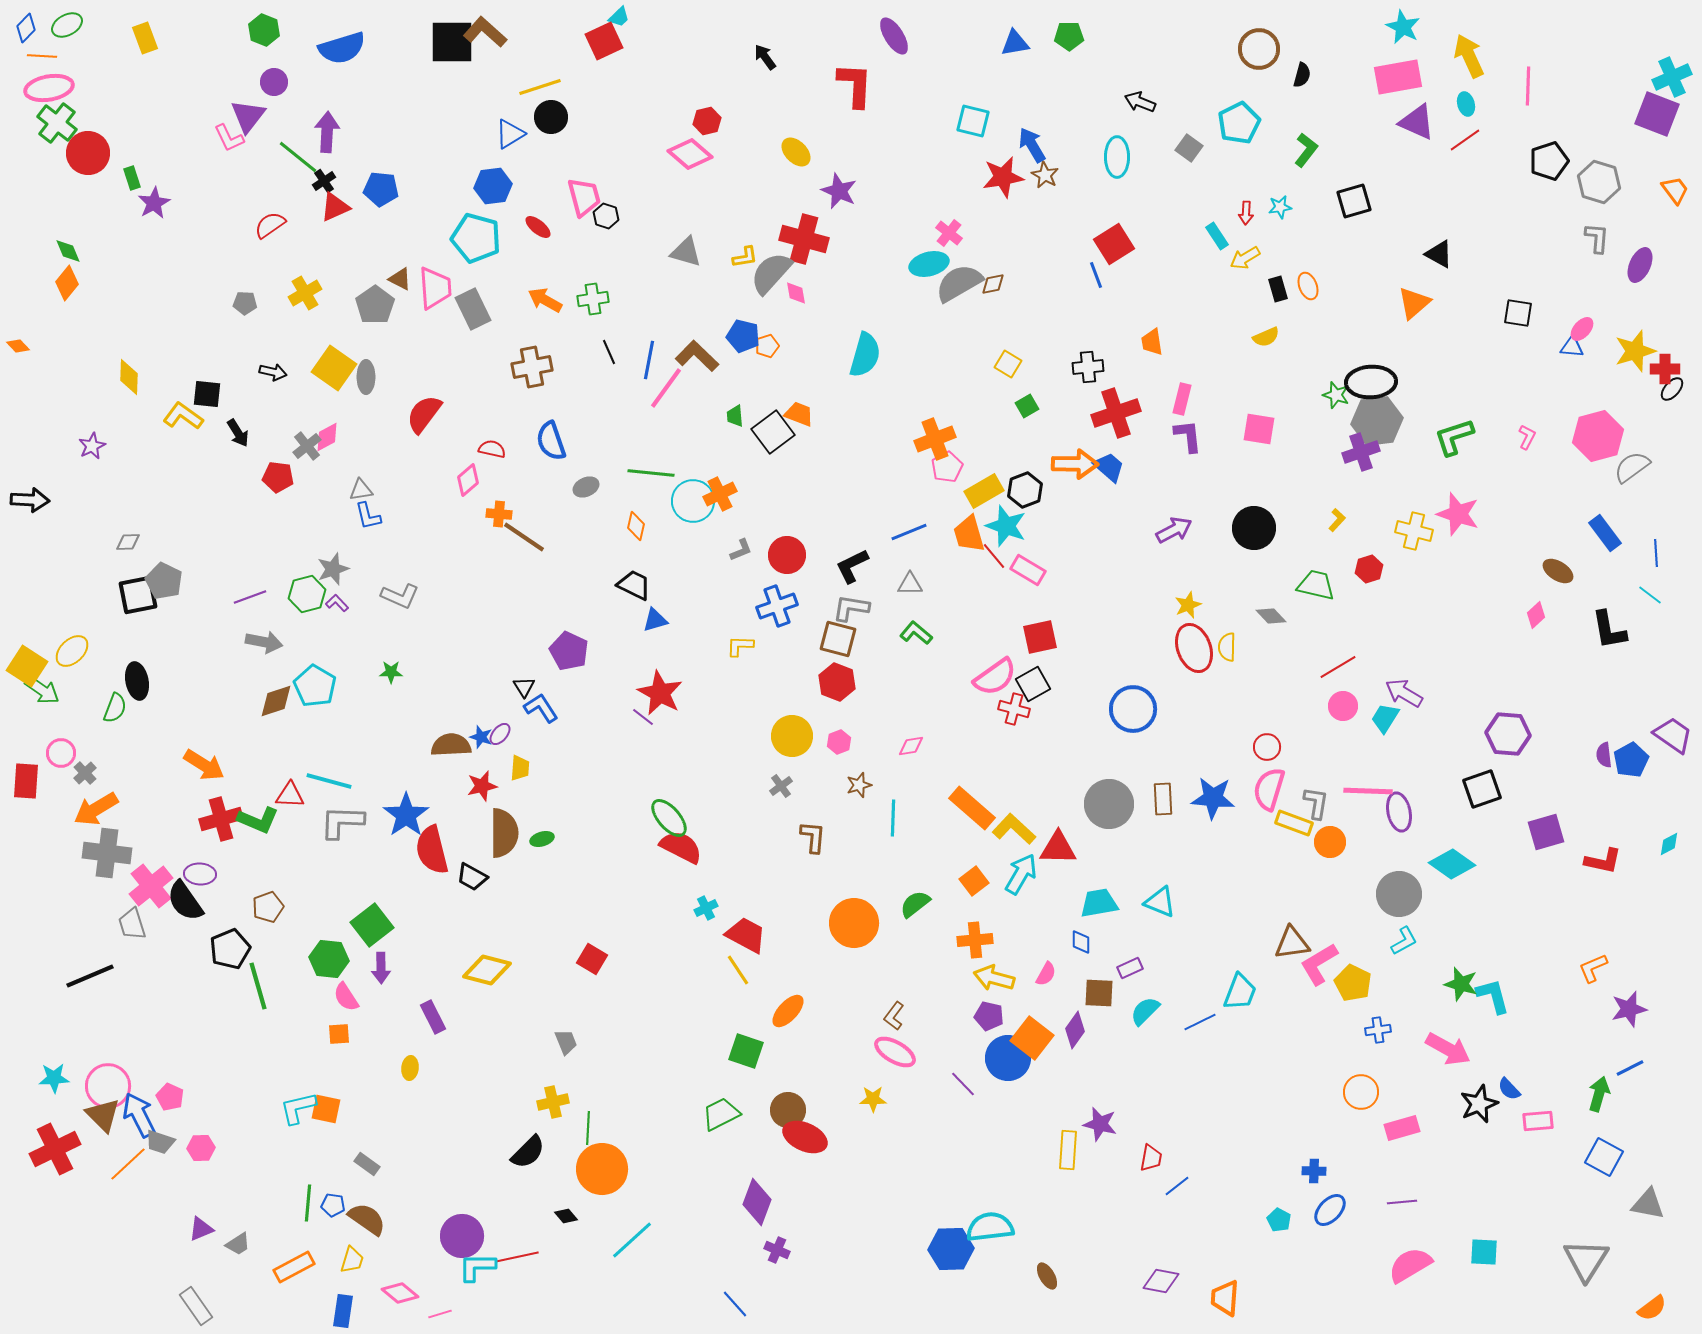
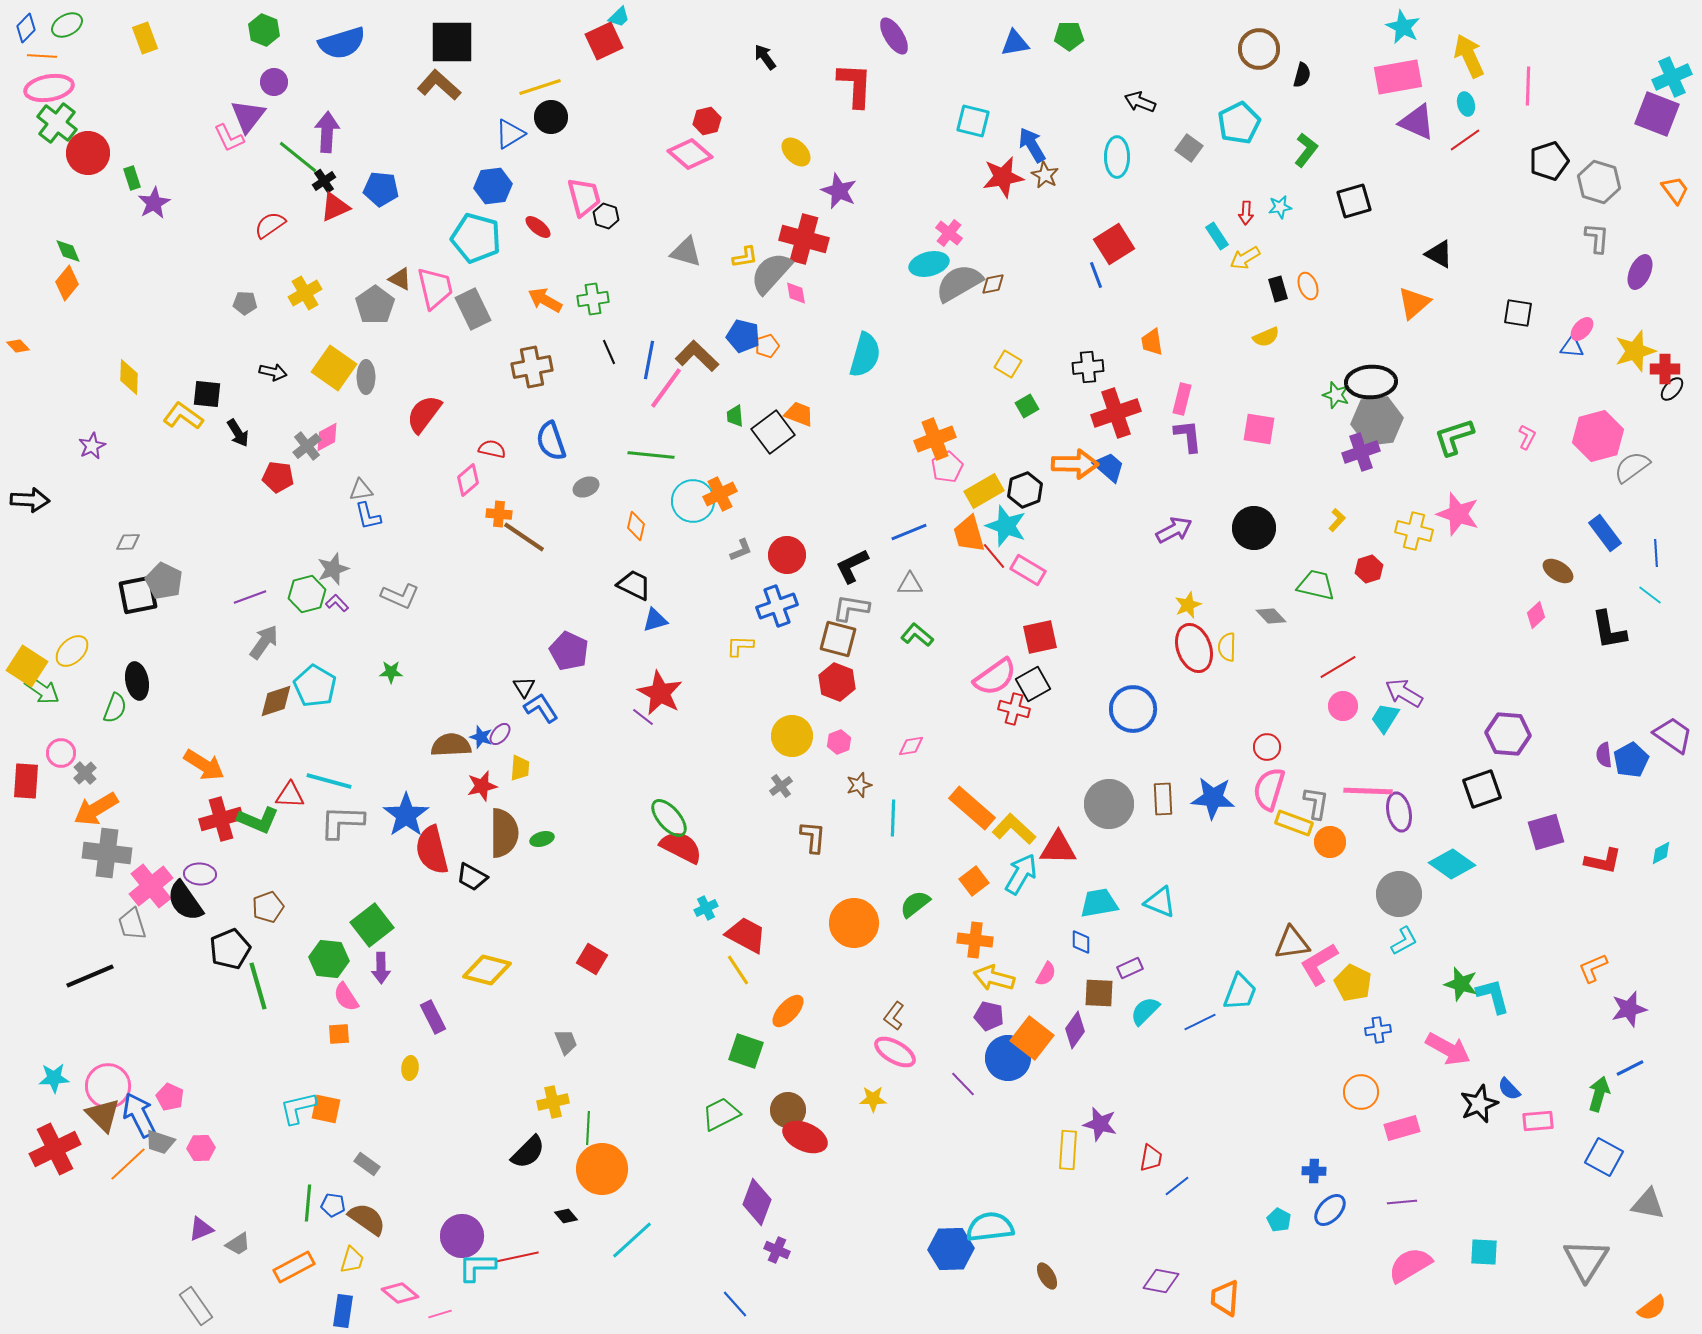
brown L-shape at (485, 32): moved 46 px left, 53 px down
blue semicircle at (342, 48): moved 5 px up
purple ellipse at (1640, 265): moved 7 px down
pink trapezoid at (435, 288): rotated 9 degrees counterclockwise
green line at (651, 473): moved 18 px up
green L-shape at (916, 633): moved 1 px right, 2 px down
gray arrow at (264, 642): rotated 66 degrees counterclockwise
cyan diamond at (1669, 844): moved 8 px left, 9 px down
orange cross at (975, 940): rotated 12 degrees clockwise
